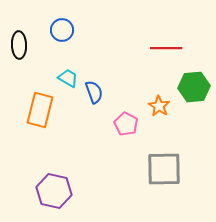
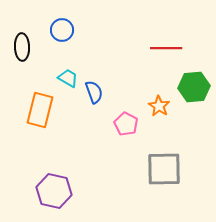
black ellipse: moved 3 px right, 2 px down
